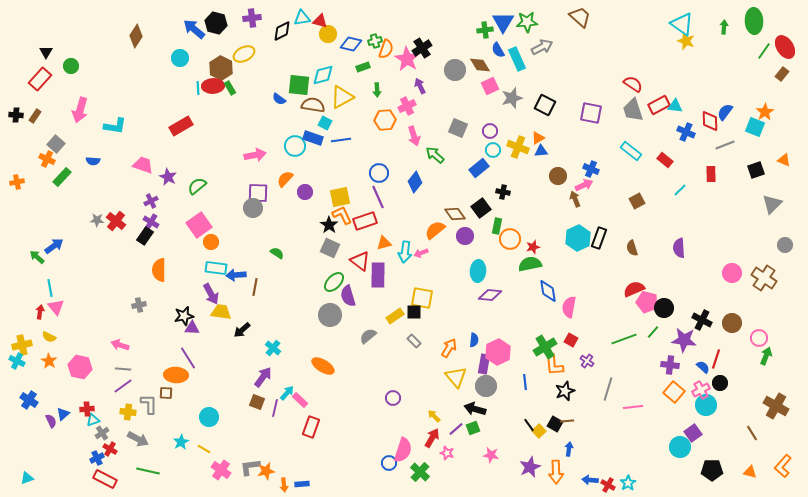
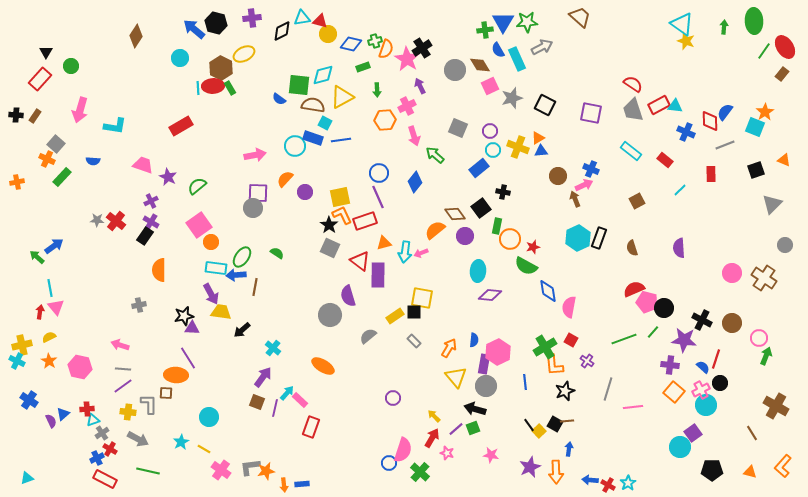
green semicircle at (530, 264): moved 4 px left, 2 px down; rotated 140 degrees counterclockwise
green ellipse at (334, 282): moved 92 px left, 25 px up; rotated 10 degrees counterclockwise
yellow semicircle at (49, 337): rotated 128 degrees clockwise
